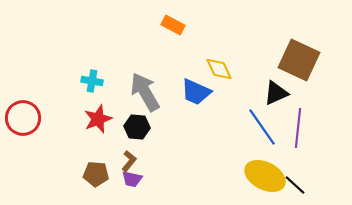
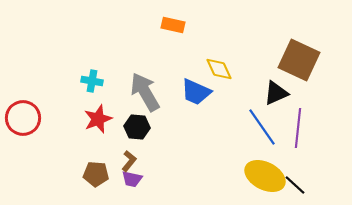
orange rectangle: rotated 15 degrees counterclockwise
